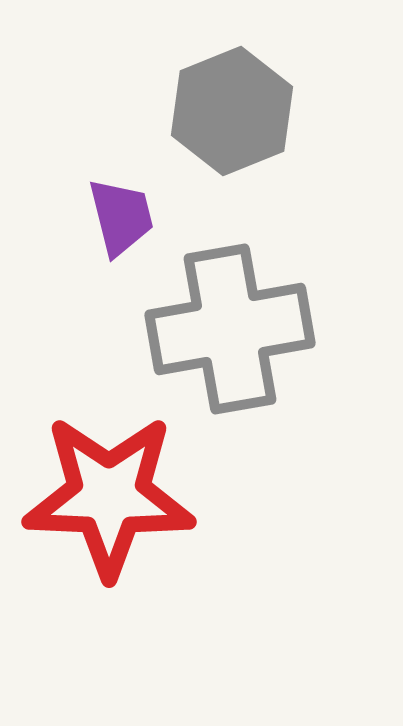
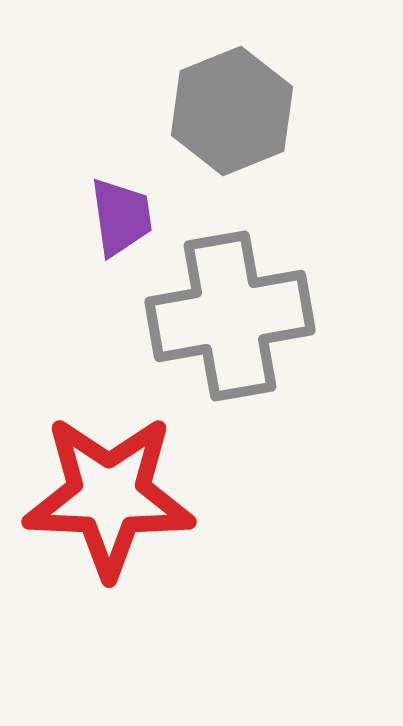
purple trapezoid: rotated 6 degrees clockwise
gray cross: moved 13 px up
